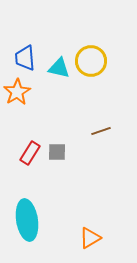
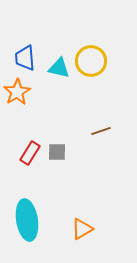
orange triangle: moved 8 px left, 9 px up
